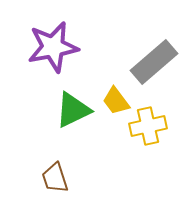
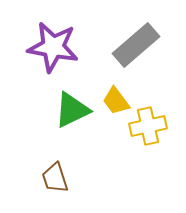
purple star: rotated 21 degrees clockwise
gray rectangle: moved 18 px left, 17 px up
green triangle: moved 1 px left
